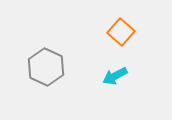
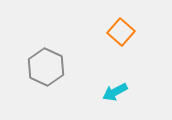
cyan arrow: moved 16 px down
